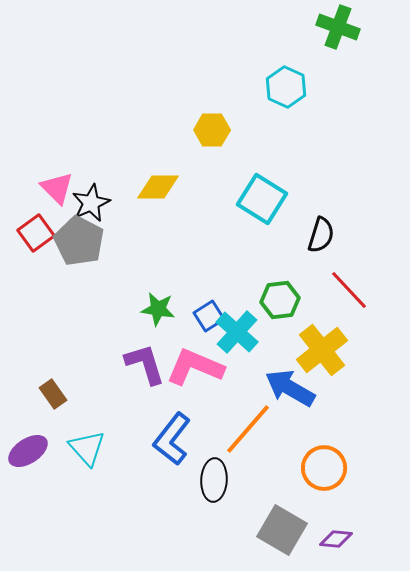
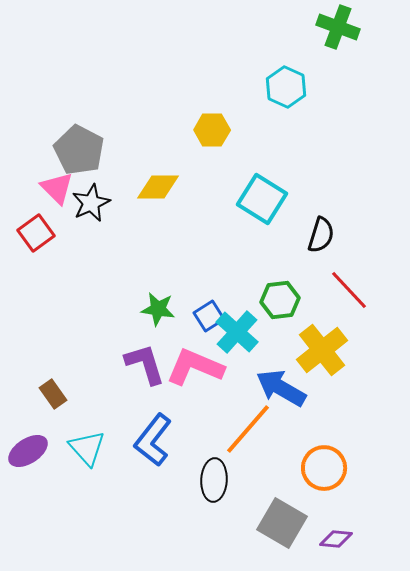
gray pentagon: moved 91 px up
blue arrow: moved 9 px left
blue L-shape: moved 19 px left, 1 px down
gray square: moved 7 px up
